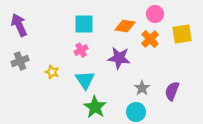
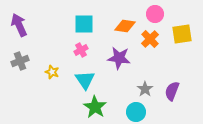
gray star: moved 3 px right, 1 px down
